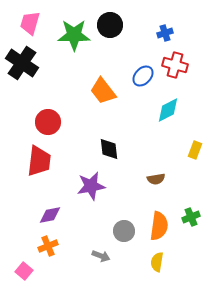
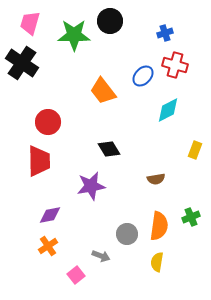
black circle: moved 4 px up
black diamond: rotated 25 degrees counterclockwise
red trapezoid: rotated 8 degrees counterclockwise
gray circle: moved 3 px right, 3 px down
orange cross: rotated 12 degrees counterclockwise
pink square: moved 52 px right, 4 px down; rotated 12 degrees clockwise
